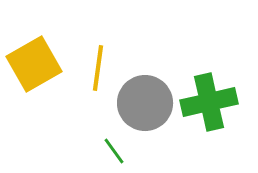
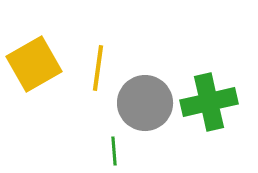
green line: rotated 32 degrees clockwise
